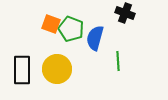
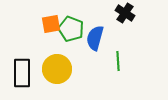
black cross: rotated 12 degrees clockwise
orange square: rotated 30 degrees counterclockwise
black rectangle: moved 3 px down
